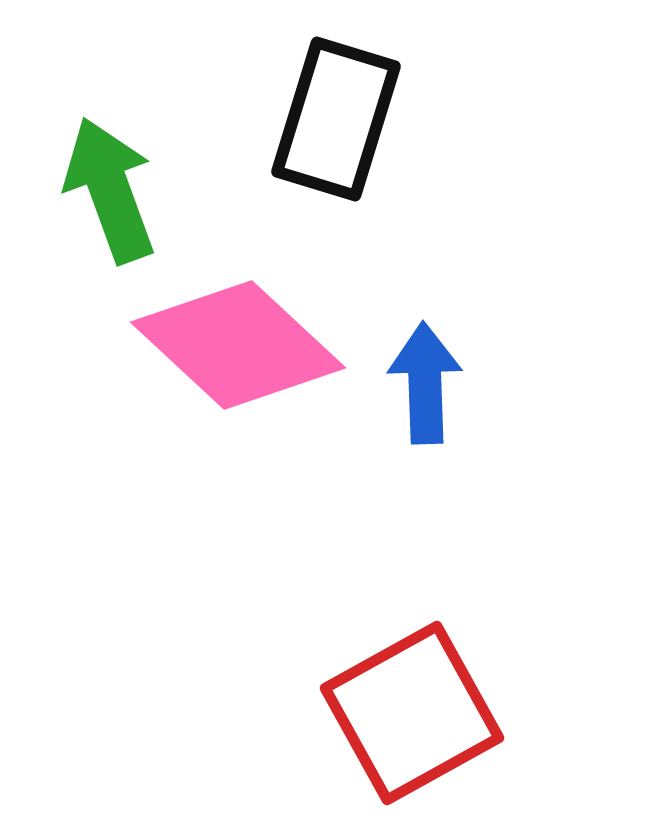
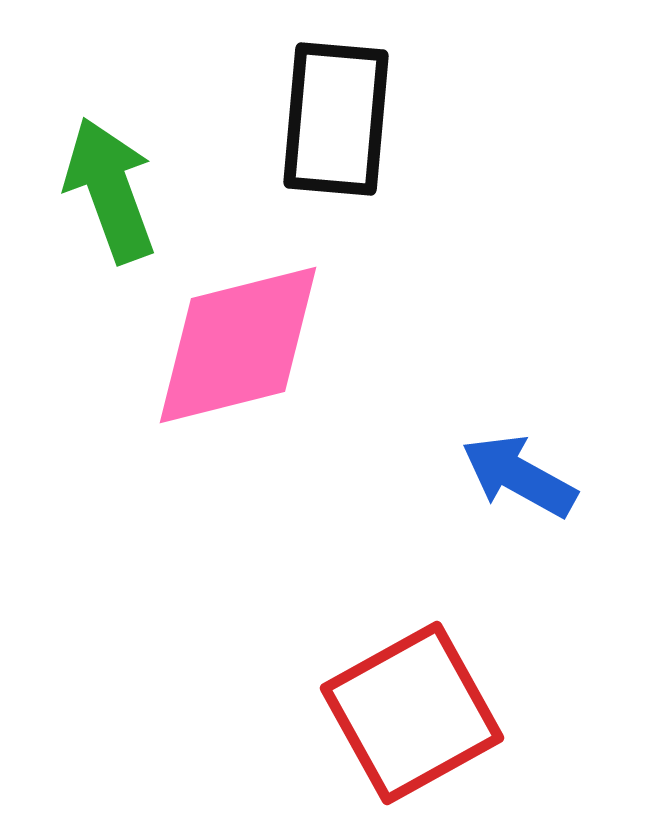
black rectangle: rotated 12 degrees counterclockwise
pink diamond: rotated 57 degrees counterclockwise
blue arrow: moved 94 px right, 93 px down; rotated 59 degrees counterclockwise
